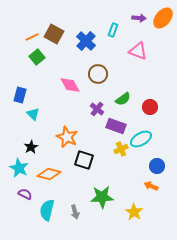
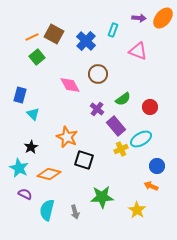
purple rectangle: rotated 30 degrees clockwise
yellow star: moved 3 px right, 2 px up
